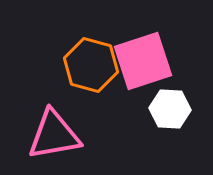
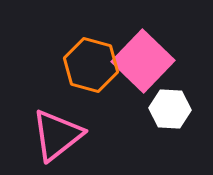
pink square: rotated 28 degrees counterclockwise
pink triangle: moved 3 px right; rotated 28 degrees counterclockwise
